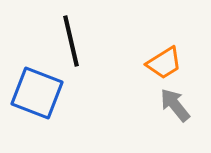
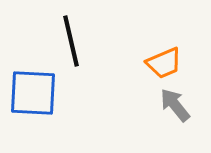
orange trapezoid: rotated 9 degrees clockwise
blue square: moved 4 px left; rotated 18 degrees counterclockwise
